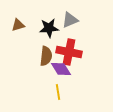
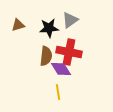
gray triangle: rotated 12 degrees counterclockwise
